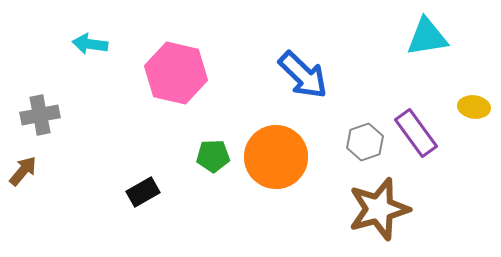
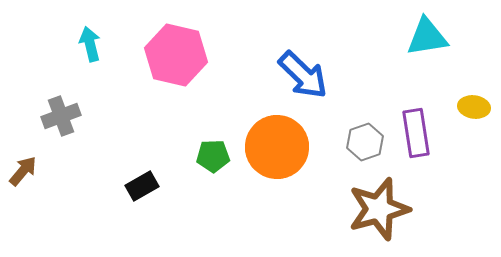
cyan arrow: rotated 68 degrees clockwise
pink hexagon: moved 18 px up
gray cross: moved 21 px right, 1 px down; rotated 9 degrees counterclockwise
purple rectangle: rotated 27 degrees clockwise
orange circle: moved 1 px right, 10 px up
black rectangle: moved 1 px left, 6 px up
